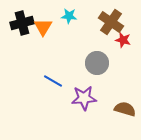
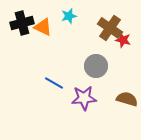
cyan star: rotated 21 degrees counterclockwise
brown cross: moved 1 px left, 6 px down
orange triangle: rotated 36 degrees counterclockwise
gray circle: moved 1 px left, 3 px down
blue line: moved 1 px right, 2 px down
brown semicircle: moved 2 px right, 10 px up
